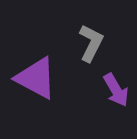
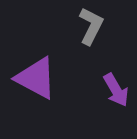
gray L-shape: moved 17 px up
